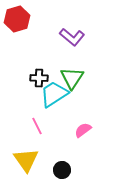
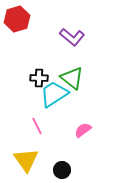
green triangle: rotated 25 degrees counterclockwise
